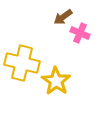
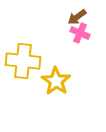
brown arrow: moved 14 px right
yellow cross: moved 1 px right, 2 px up; rotated 8 degrees counterclockwise
